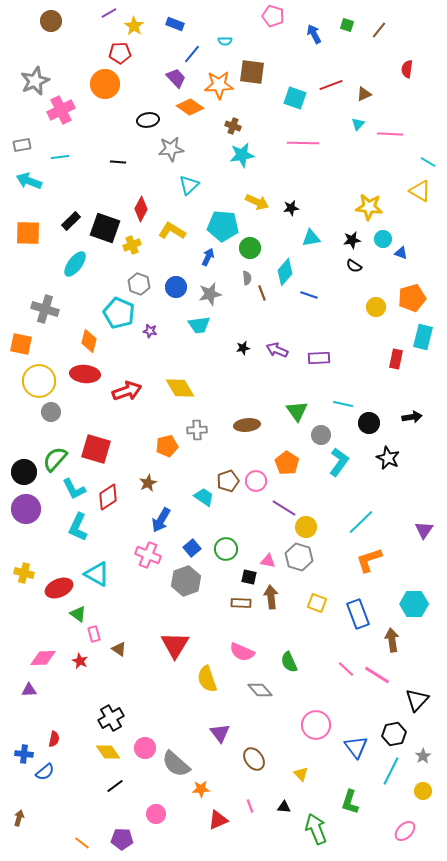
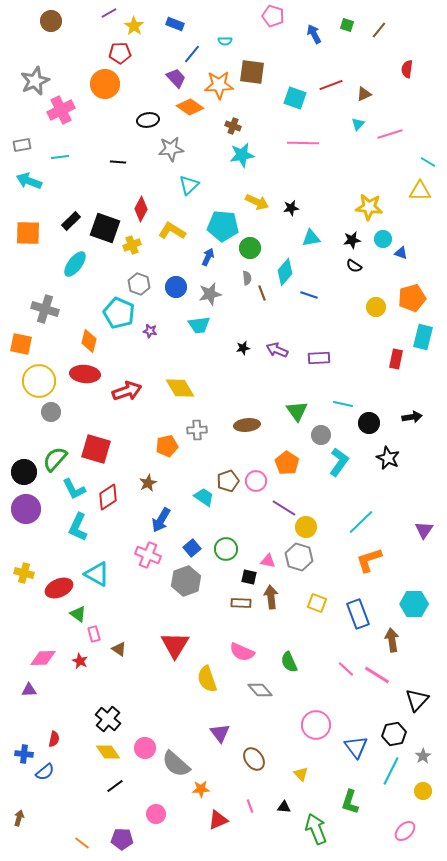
pink line at (390, 134): rotated 20 degrees counterclockwise
yellow triangle at (420, 191): rotated 30 degrees counterclockwise
black cross at (111, 718): moved 3 px left, 1 px down; rotated 20 degrees counterclockwise
